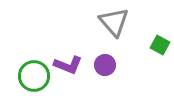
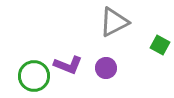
gray triangle: rotated 44 degrees clockwise
purple circle: moved 1 px right, 3 px down
